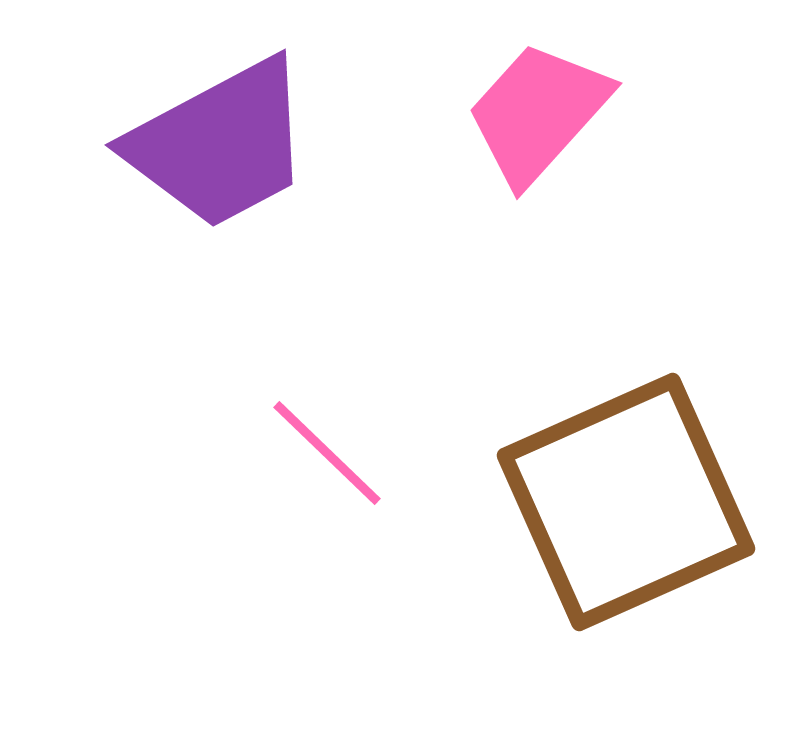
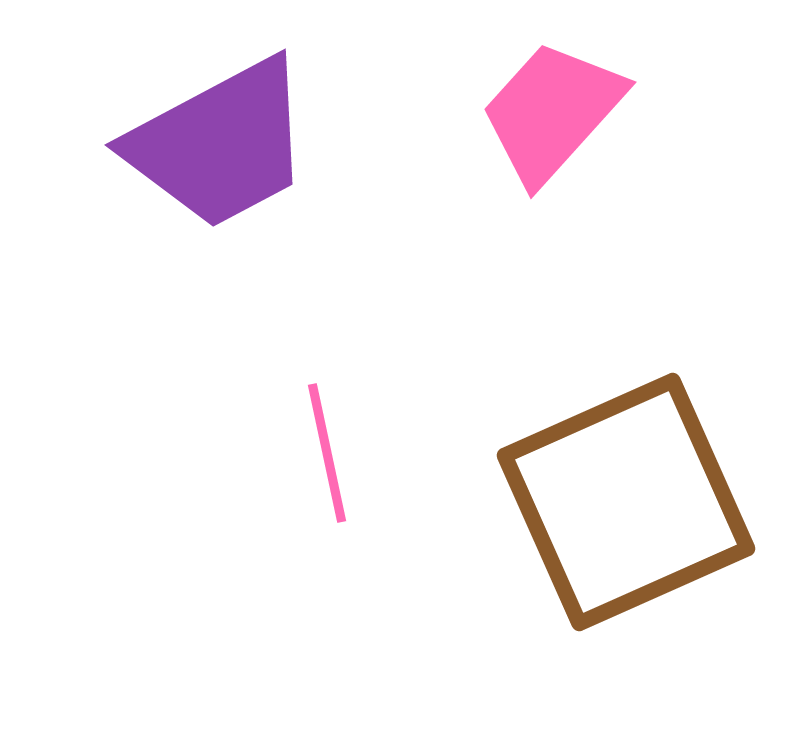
pink trapezoid: moved 14 px right, 1 px up
pink line: rotated 34 degrees clockwise
